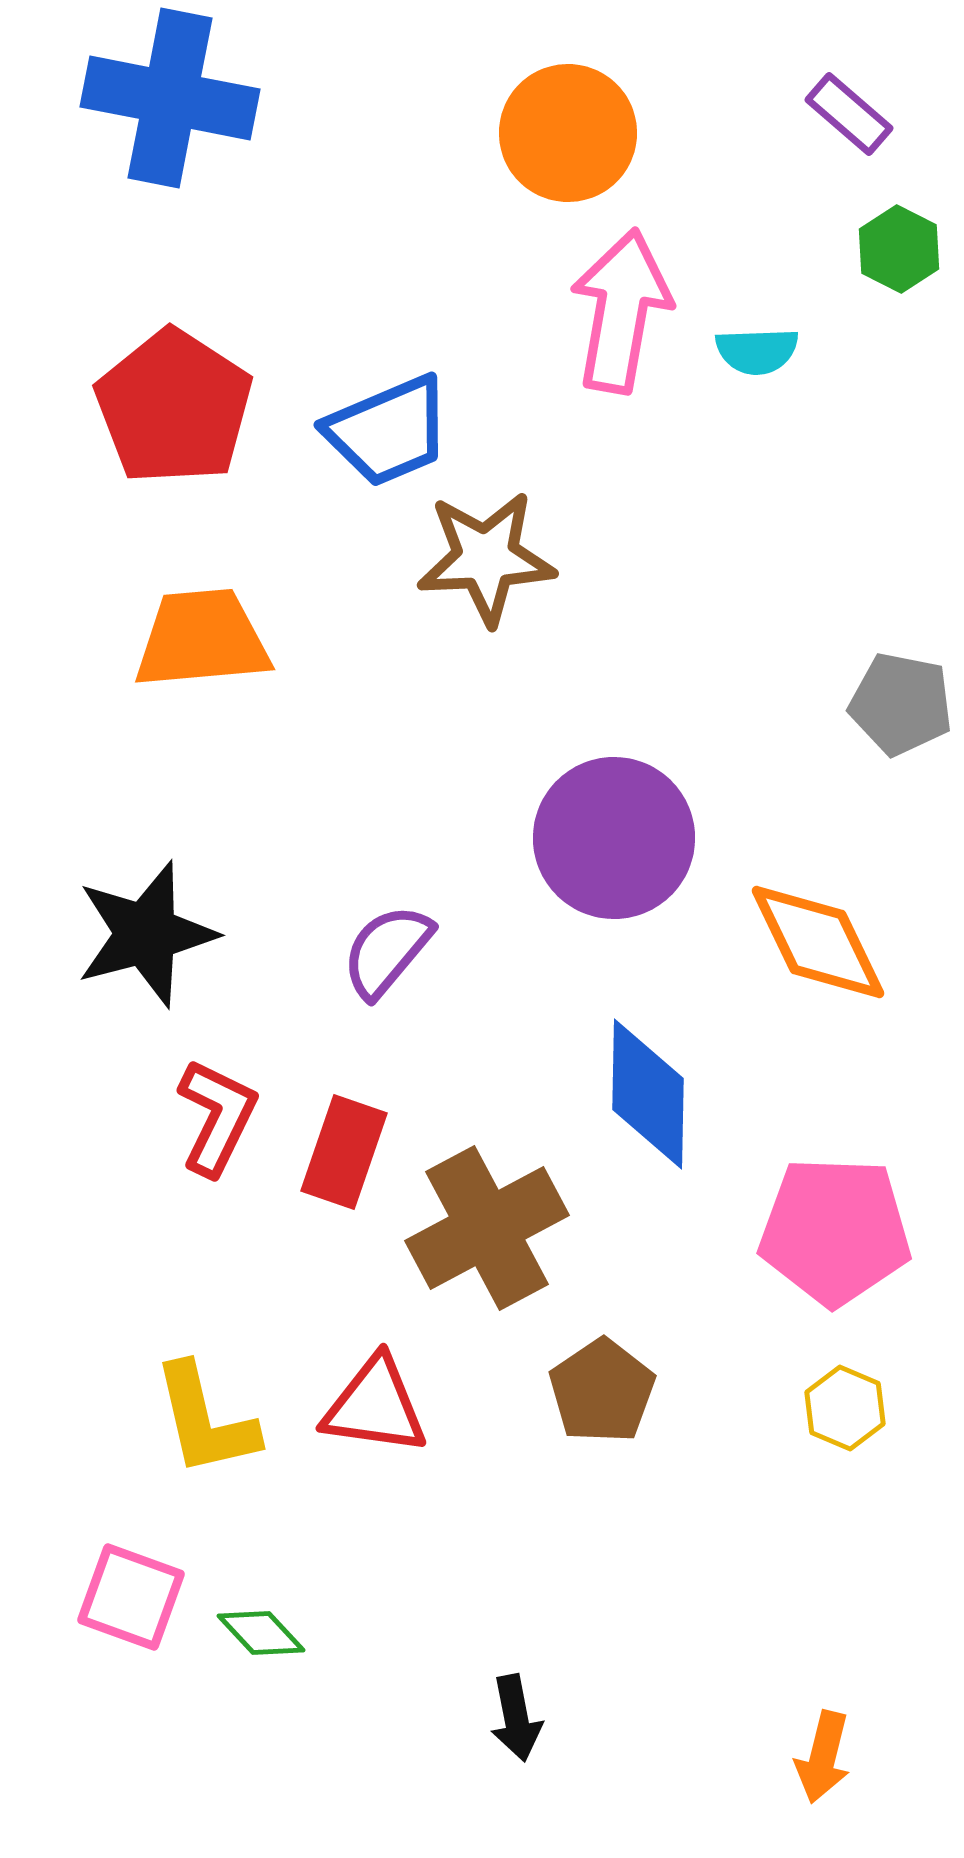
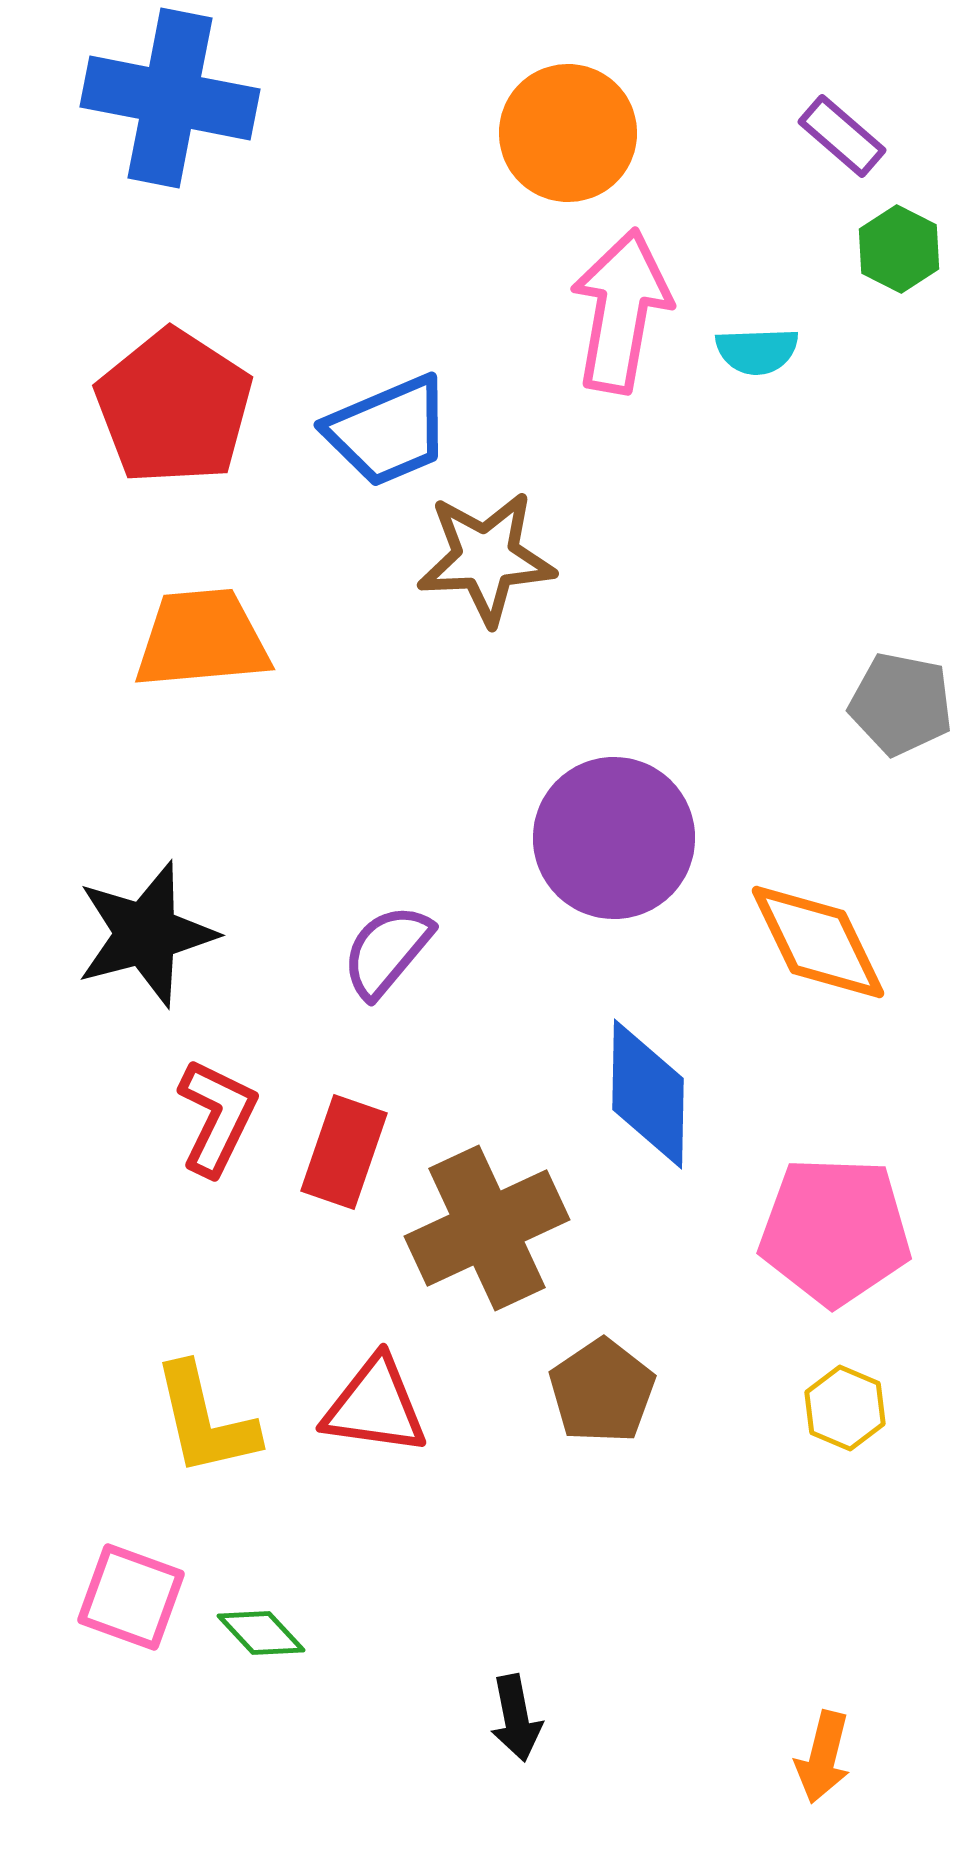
purple rectangle: moved 7 px left, 22 px down
brown cross: rotated 3 degrees clockwise
